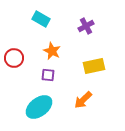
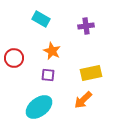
purple cross: rotated 21 degrees clockwise
yellow rectangle: moved 3 px left, 7 px down
